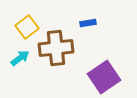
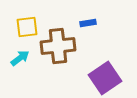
yellow square: rotated 30 degrees clockwise
brown cross: moved 2 px right, 2 px up
purple square: moved 1 px right, 1 px down
